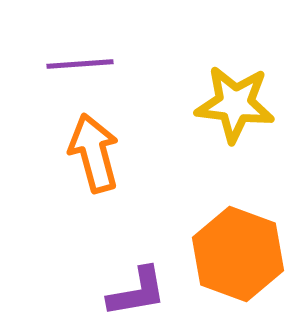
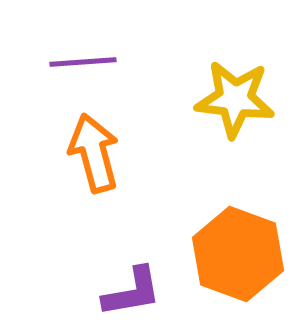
purple line: moved 3 px right, 2 px up
yellow star: moved 5 px up
purple L-shape: moved 5 px left
